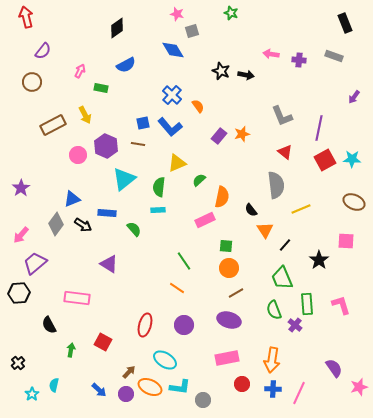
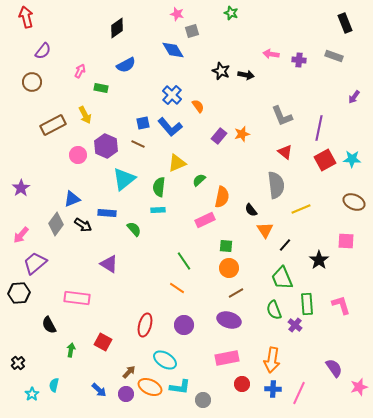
brown line at (138, 144): rotated 16 degrees clockwise
